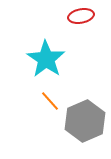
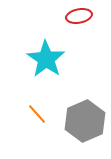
red ellipse: moved 2 px left
orange line: moved 13 px left, 13 px down
